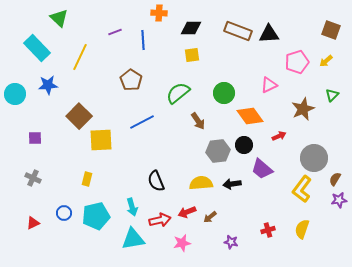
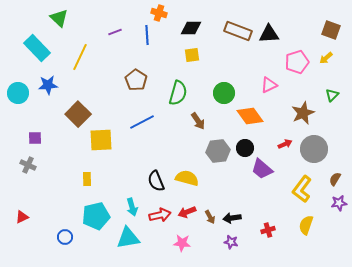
orange cross at (159, 13): rotated 14 degrees clockwise
blue line at (143, 40): moved 4 px right, 5 px up
yellow arrow at (326, 61): moved 3 px up
brown pentagon at (131, 80): moved 5 px right
green semicircle at (178, 93): rotated 145 degrees clockwise
cyan circle at (15, 94): moved 3 px right, 1 px up
brown star at (303, 109): moved 4 px down
brown square at (79, 116): moved 1 px left, 2 px up
red arrow at (279, 136): moved 6 px right, 8 px down
black circle at (244, 145): moved 1 px right, 3 px down
gray circle at (314, 158): moved 9 px up
gray cross at (33, 178): moved 5 px left, 13 px up
yellow rectangle at (87, 179): rotated 16 degrees counterclockwise
yellow semicircle at (201, 183): moved 14 px left, 5 px up; rotated 20 degrees clockwise
black arrow at (232, 184): moved 34 px down
purple star at (339, 200): moved 3 px down
blue circle at (64, 213): moved 1 px right, 24 px down
brown arrow at (210, 217): rotated 80 degrees counterclockwise
red arrow at (160, 220): moved 5 px up
red triangle at (33, 223): moved 11 px left, 6 px up
yellow semicircle at (302, 229): moved 4 px right, 4 px up
cyan triangle at (133, 239): moved 5 px left, 1 px up
pink star at (182, 243): rotated 18 degrees clockwise
